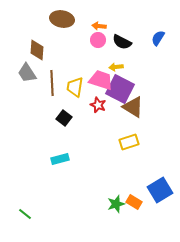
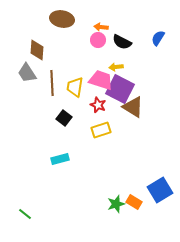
orange arrow: moved 2 px right, 1 px down
yellow rectangle: moved 28 px left, 12 px up
